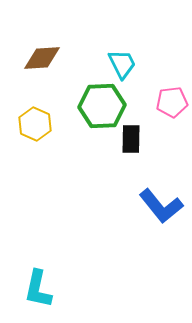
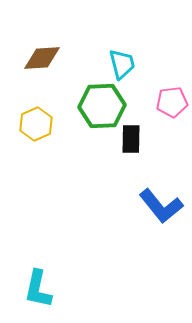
cyan trapezoid: rotated 12 degrees clockwise
yellow hexagon: moved 1 px right; rotated 12 degrees clockwise
